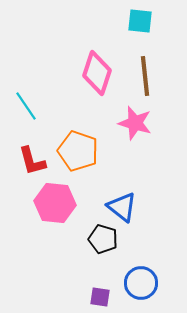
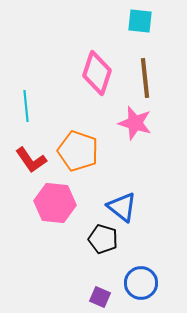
brown line: moved 2 px down
cyan line: rotated 28 degrees clockwise
red L-shape: moved 1 px left, 1 px up; rotated 20 degrees counterclockwise
purple square: rotated 15 degrees clockwise
